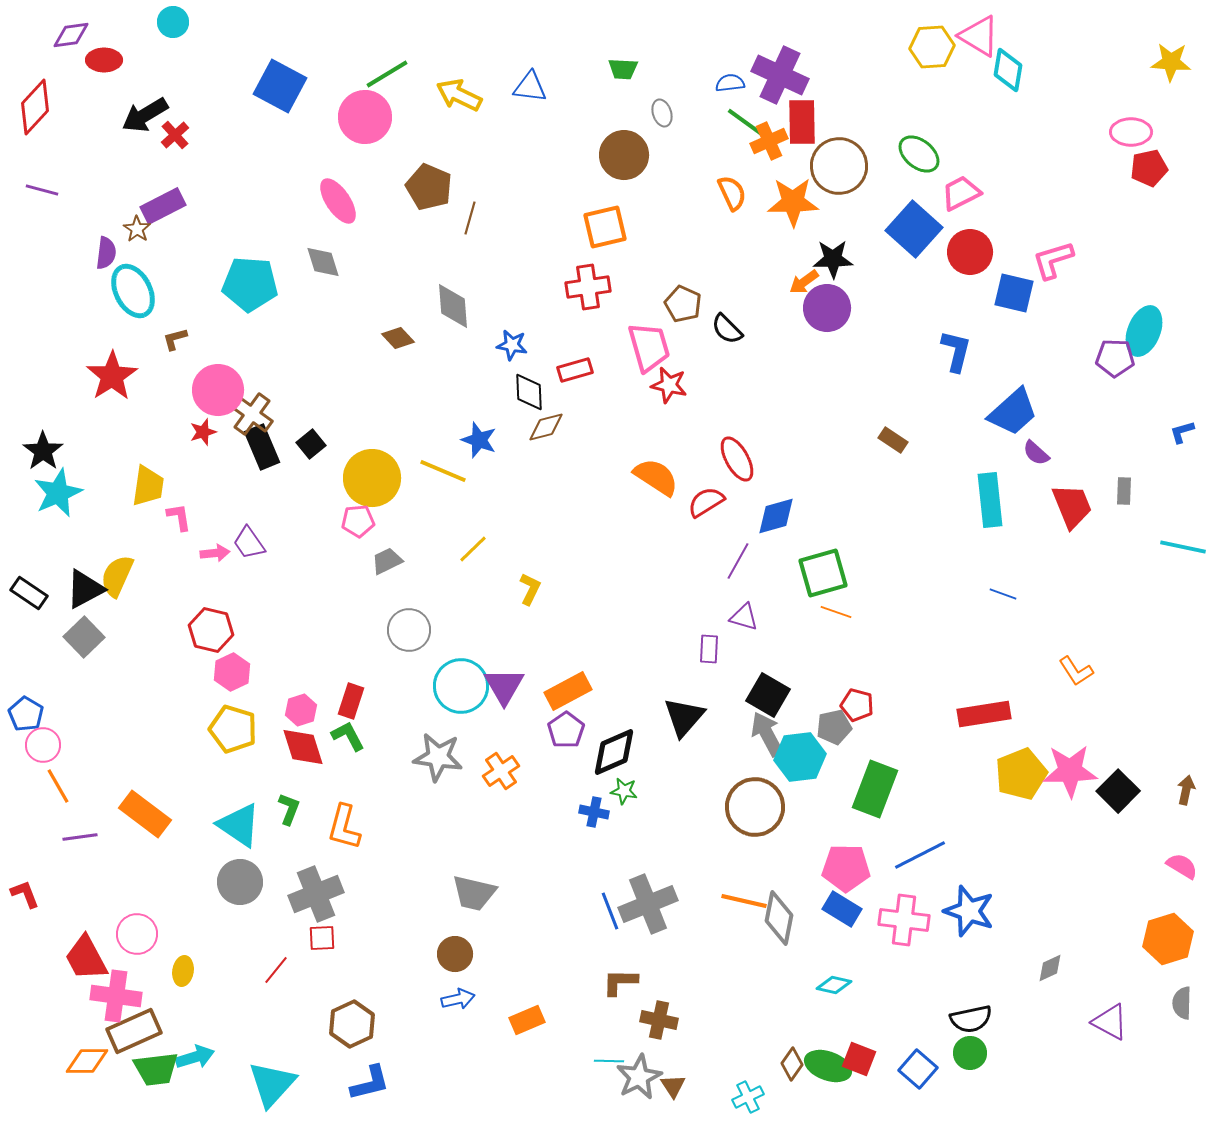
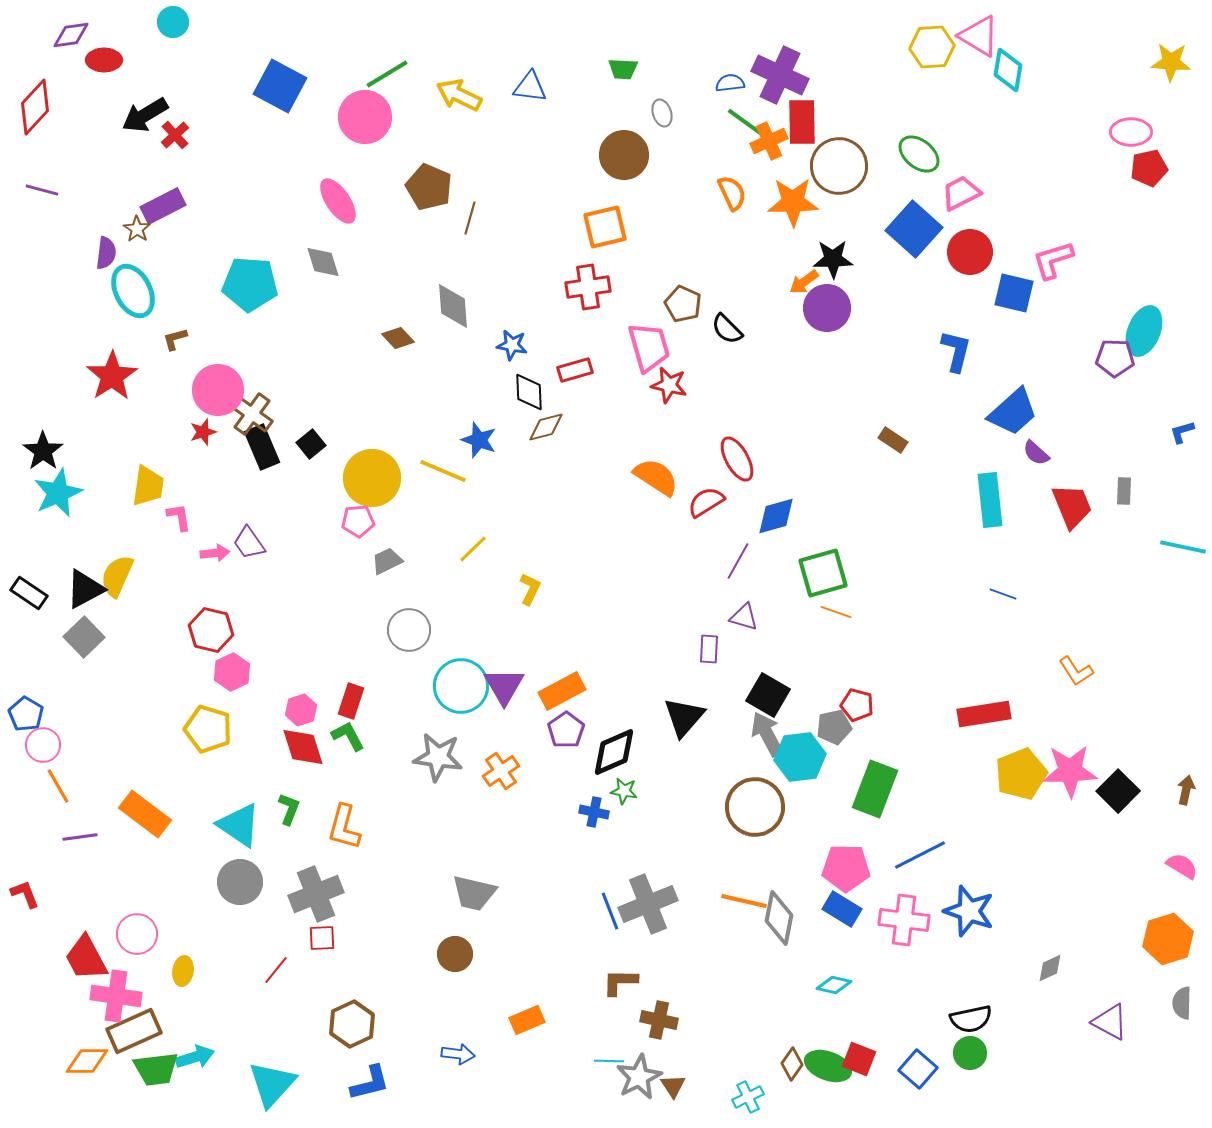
orange rectangle at (568, 691): moved 6 px left
yellow pentagon at (233, 729): moved 25 px left
blue arrow at (458, 999): moved 55 px down; rotated 20 degrees clockwise
